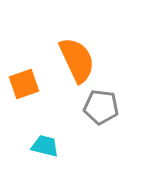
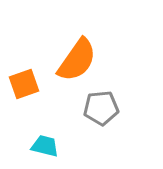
orange semicircle: rotated 60 degrees clockwise
gray pentagon: moved 1 px down; rotated 12 degrees counterclockwise
